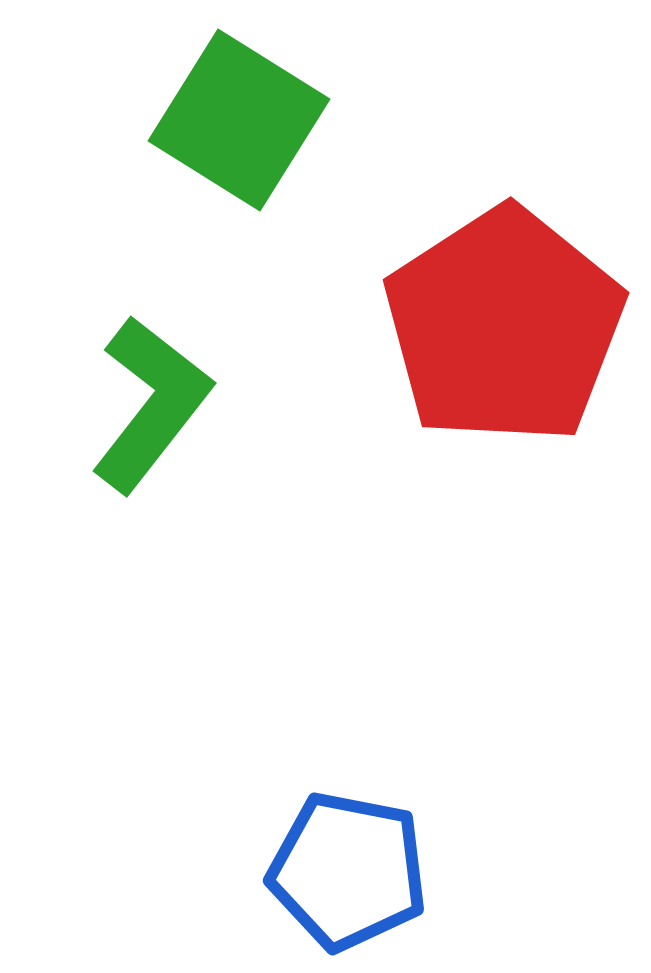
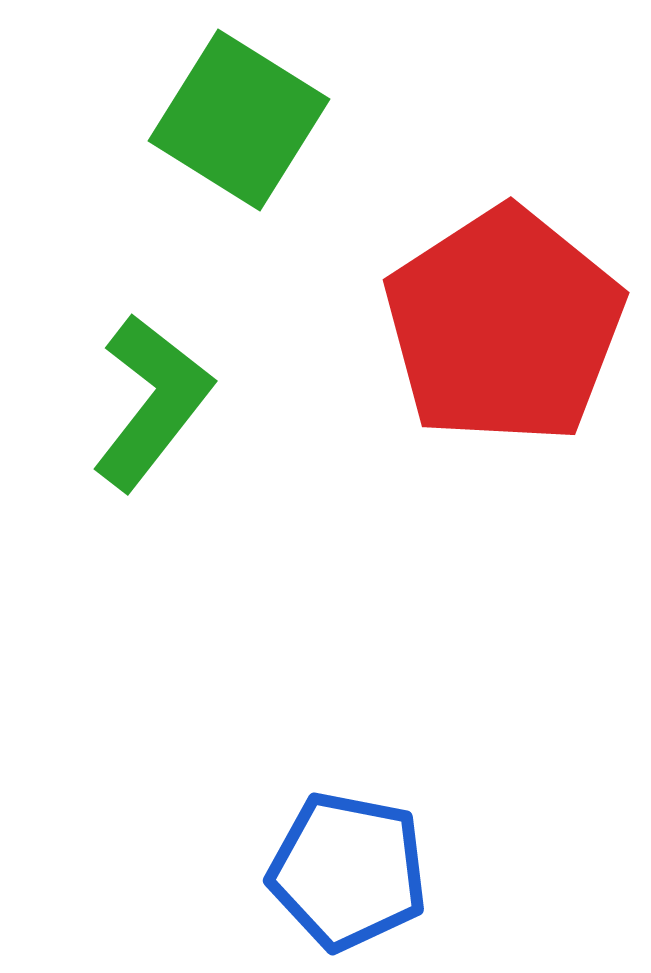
green L-shape: moved 1 px right, 2 px up
